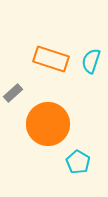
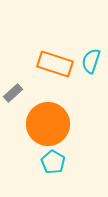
orange rectangle: moved 4 px right, 5 px down
cyan pentagon: moved 25 px left
